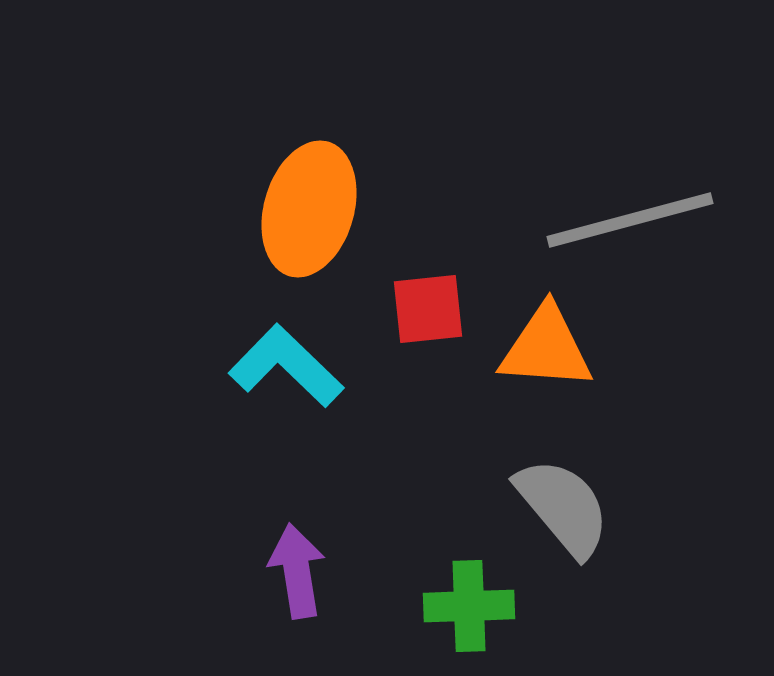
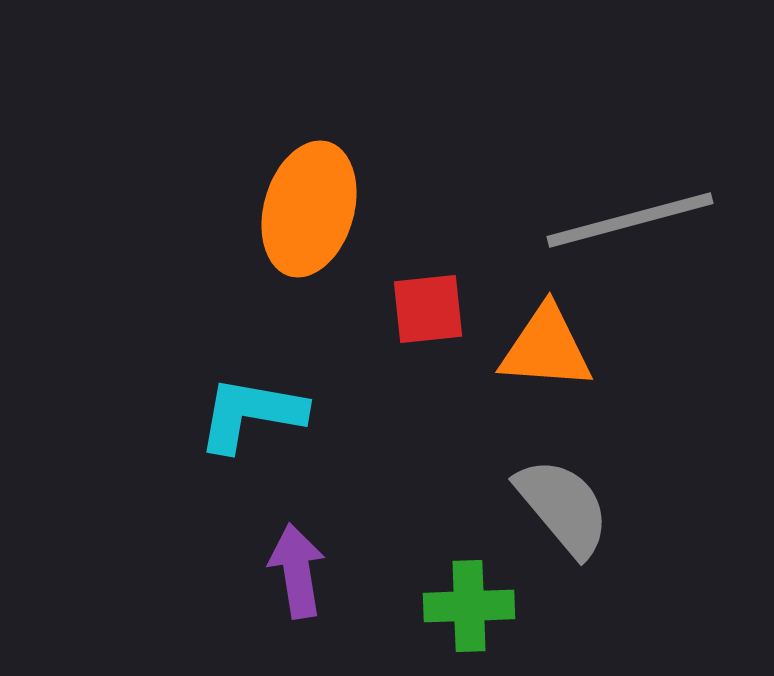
cyan L-shape: moved 35 px left, 48 px down; rotated 34 degrees counterclockwise
